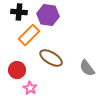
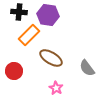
red circle: moved 3 px left, 1 px down
pink star: moved 26 px right
